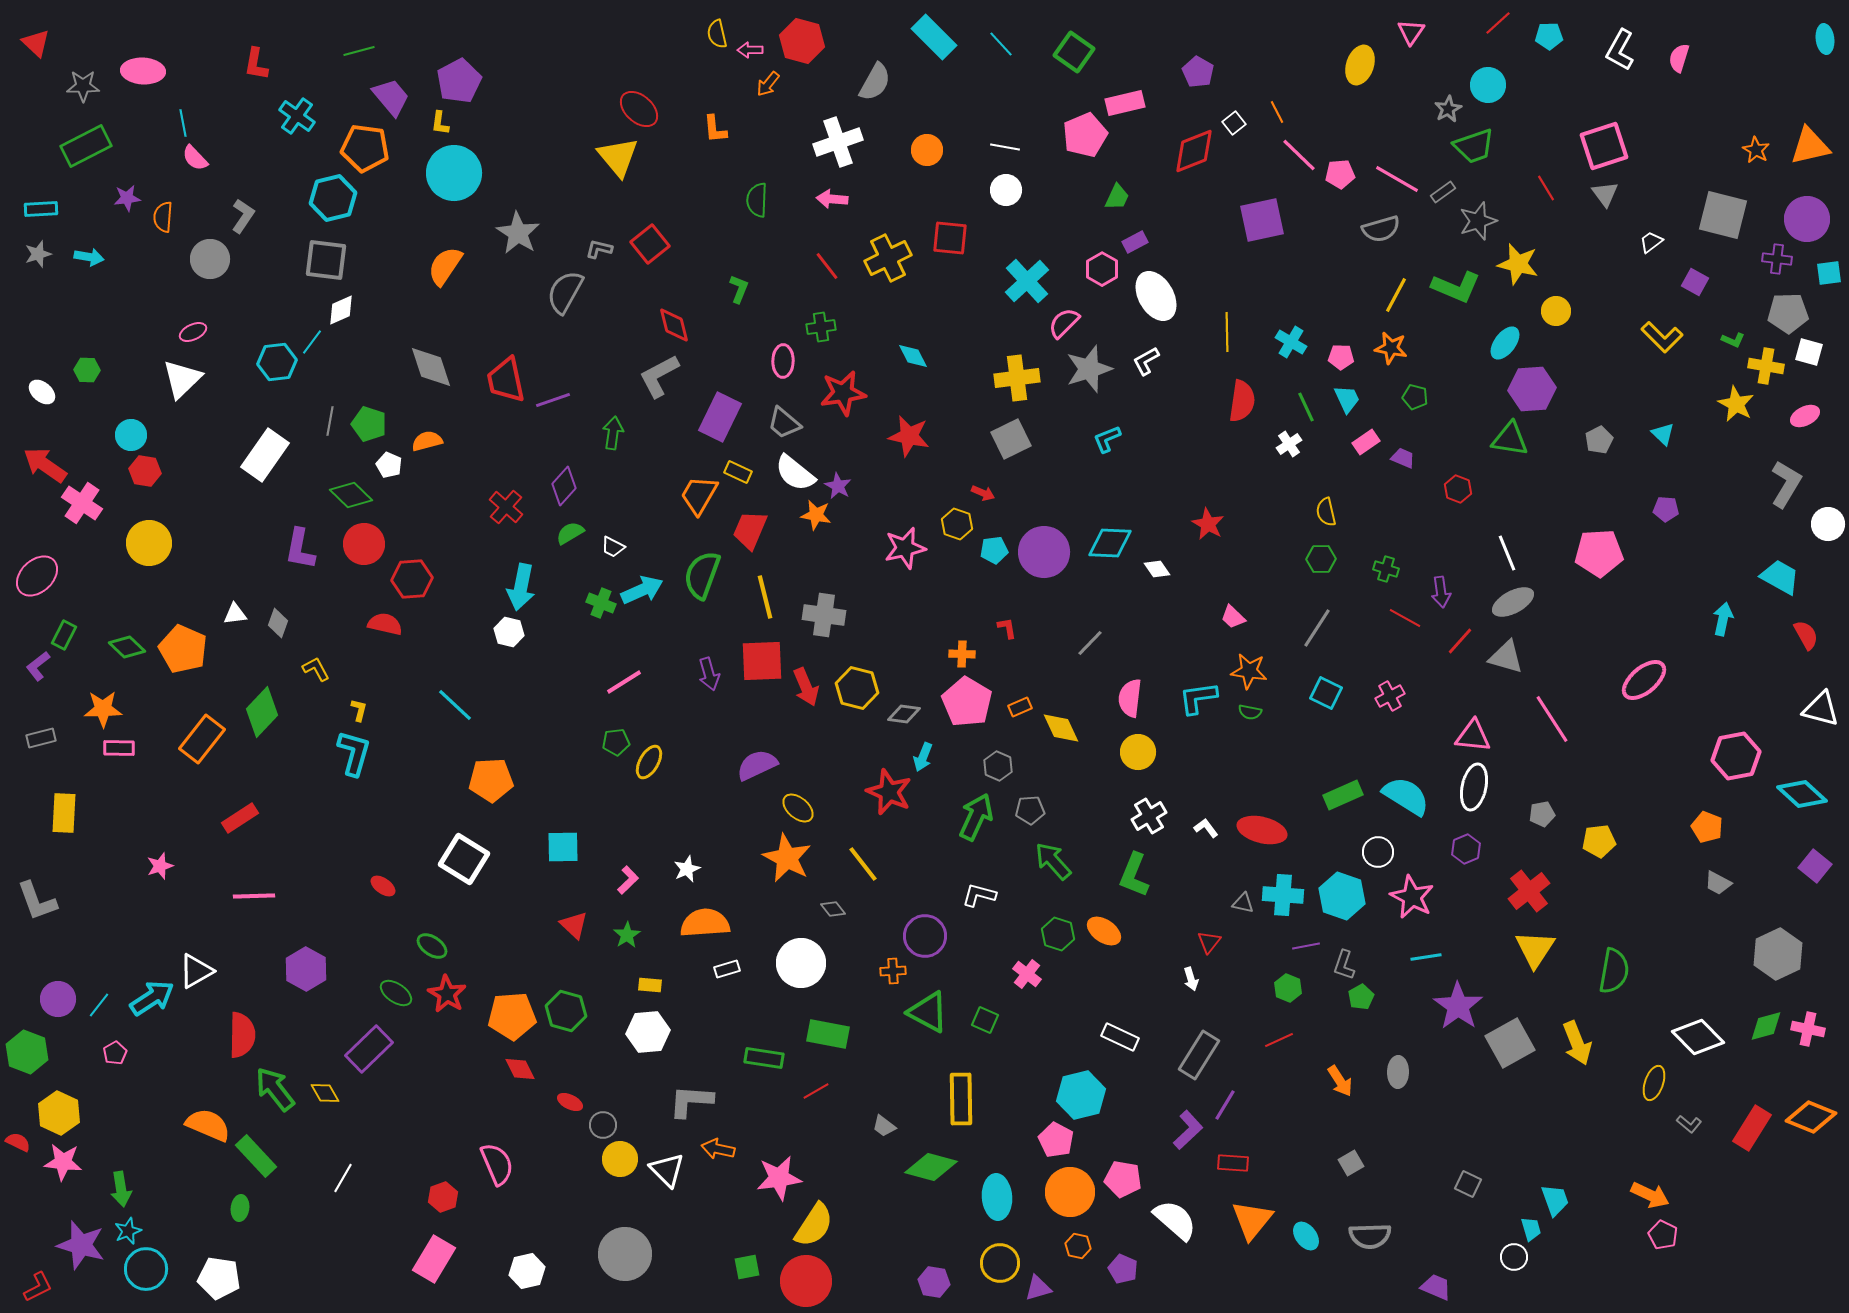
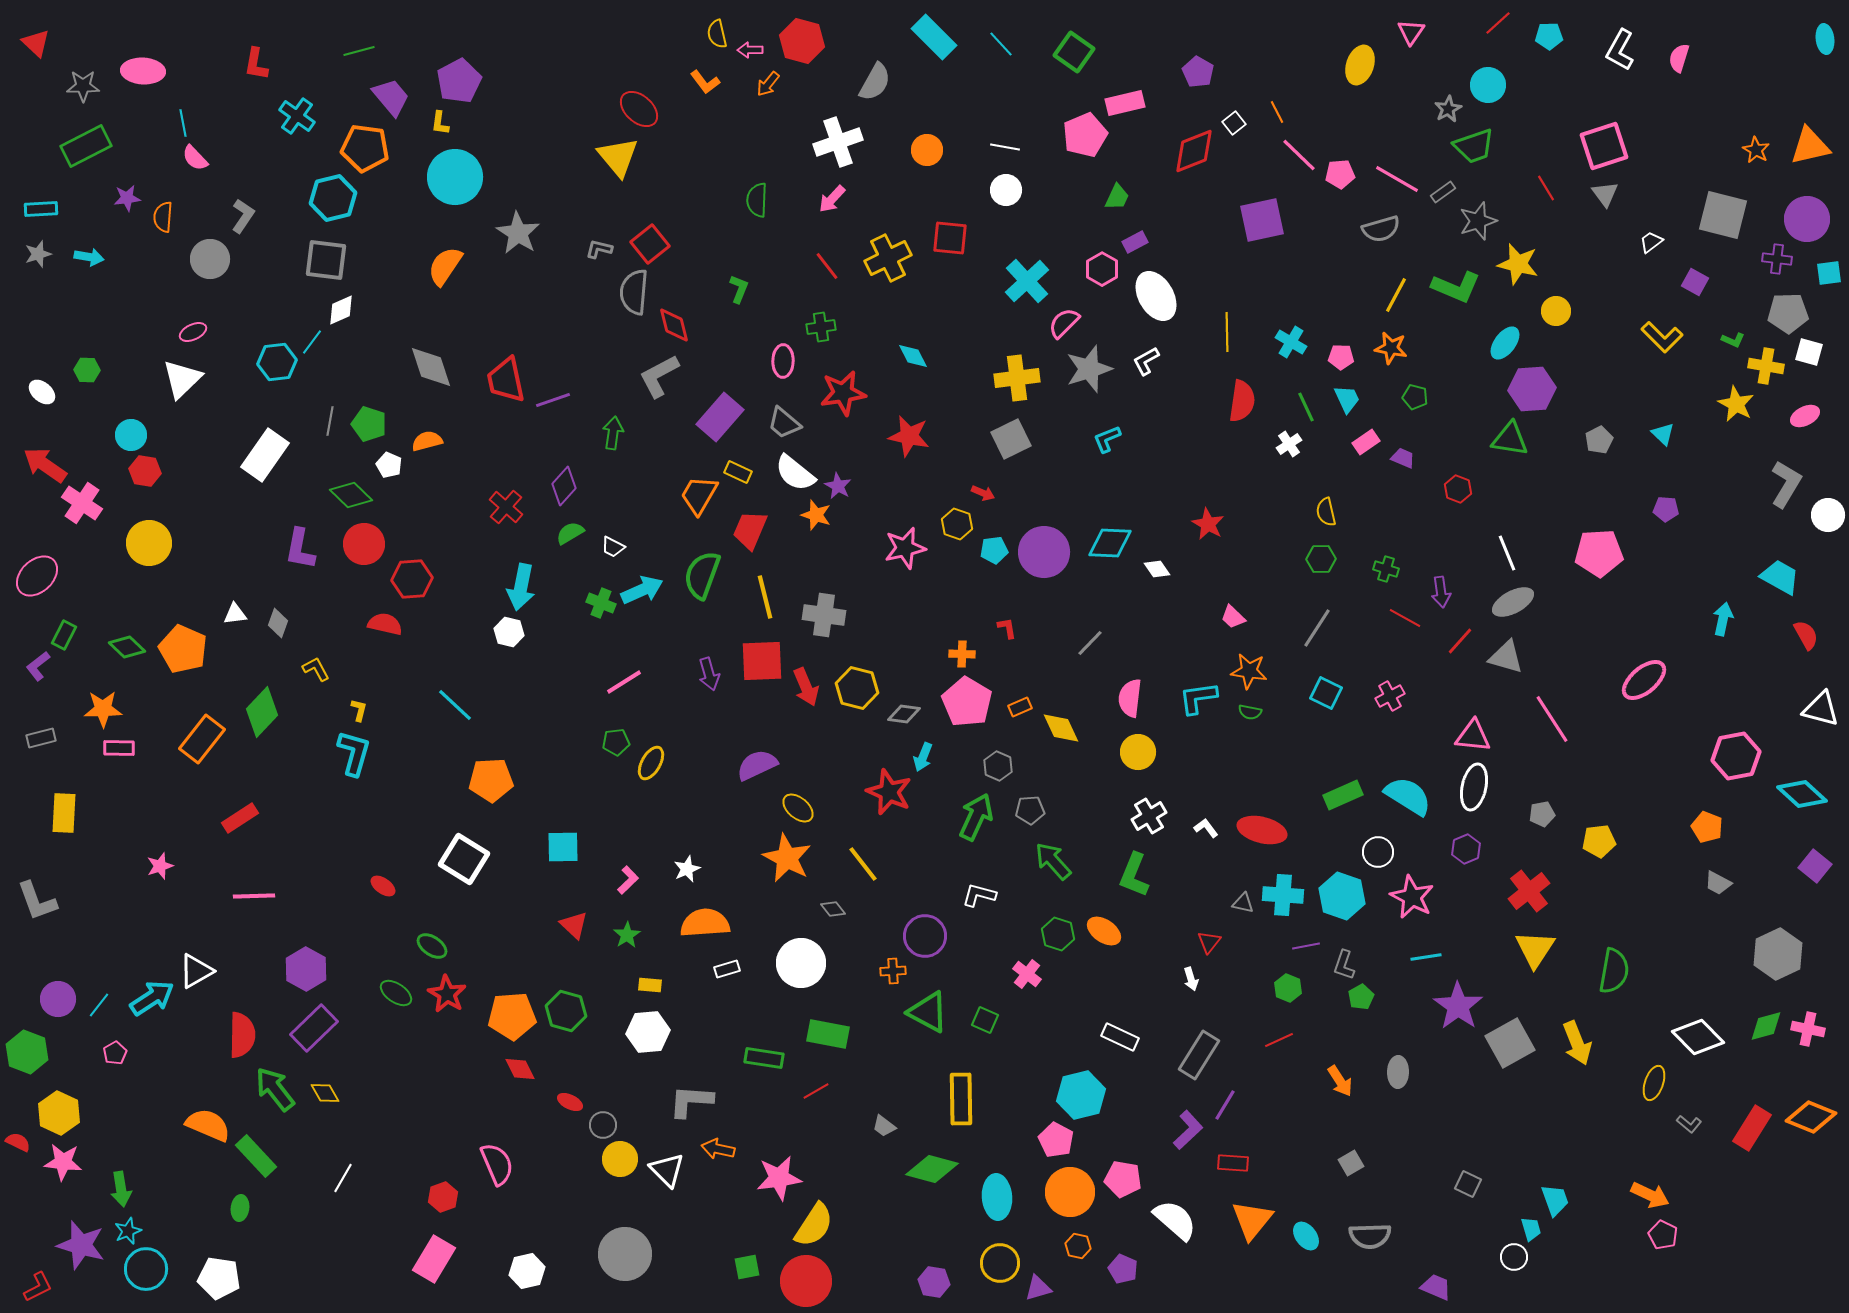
orange L-shape at (715, 129): moved 10 px left, 47 px up; rotated 32 degrees counterclockwise
cyan circle at (454, 173): moved 1 px right, 4 px down
pink arrow at (832, 199): rotated 52 degrees counterclockwise
gray semicircle at (565, 292): moved 69 px right; rotated 24 degrees counterclockwise
purple rectangle at (720, 417): rotated 15 degrees clockwise
orange star at (816, 515): rotated 8 degrees clockwise
white circle at (1828, 524): moved 9 px up
yellow ellipse at (649, 762): moved 2 px right, 1 px down
cyan semicircle at (1406, 796): moved 2 px right
purple rectangle at (369, 1049): moved 55 px left, 21 px up
green diamond at (931, 1167): moved 1 px right, 2 px down
